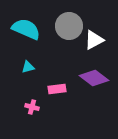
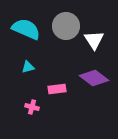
gray circle: moved 3 px left
white triangle: rotated 35 degrees counterclockwise
